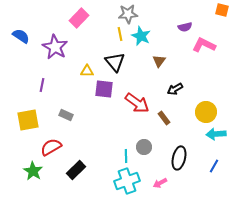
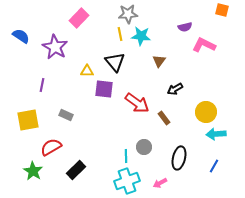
cyan star: rotated 18 degrees counterclockwise
